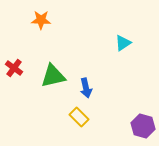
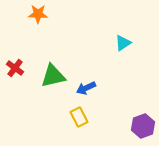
orange star: moved 3 px left, 6 px up
red cross: moved 1 px right
blue arrow: rotated 78 degrees clockwise
yellow rectangle: rotated 18 degrees clockwise
purple hexagon: rotated 25 degrees clockwise
